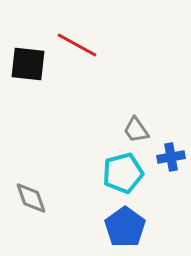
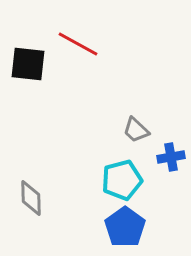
red line: moved 1 px right, 1 px up
gray trapezoid: rotated 12 degrees counterclockwise
cyan pentagon: moved 1 px left, 7 px down
gray diamond: rotated 18 degrees clockwise
